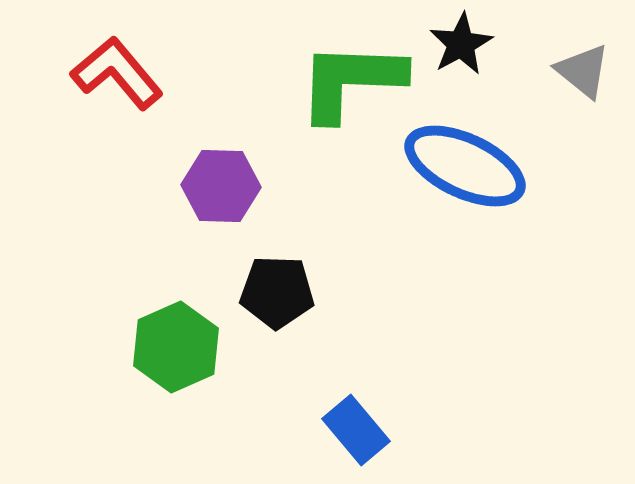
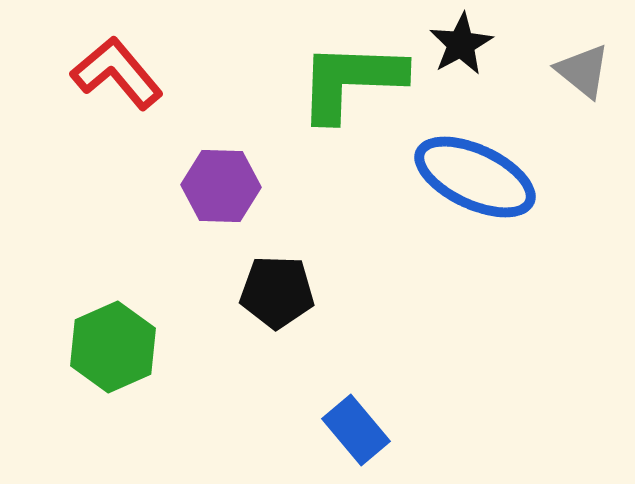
blue ellipse: moved 10 px right, 11 px down
green hexagon: moved 63 px left
